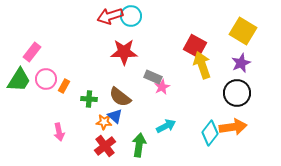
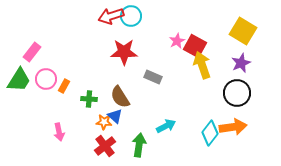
red arrow: moved 1 px right
pink star: moved 15 px right, 46 px up
brown semicircle: rotated 20 degrees clockwise
